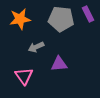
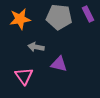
gray pentagon: moved 2 px left, 2 px up
gray arrow: rotated 35 degrees clockwise
purple triangle: rotated 18 degrees clockwise
